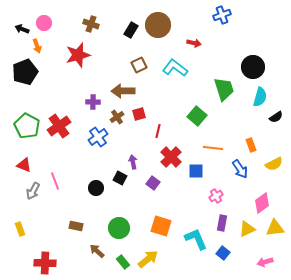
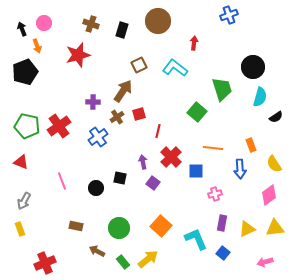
blue cross at (222, 15): moved 7 px right
brown circle at (158, 25): moved 4 px up
black arrow at (22, 29): rotated 48 degrees clockwise
black rectangle at (131, 30): moved 9 px left; rotated 14 degrees counterclockwise
red arrow at (194, 43): rotated 96 degrees counterclockwise
green trapezoid at (224, 89): moved 2 px left
brown arrow at (123, 91): rotated 125 degrees clockwise
green square at (197, 116): moved 4 px up
green pentagon at (27, 126): rotated 15 degrees counterclockwise
purple arrow at (133, 162): moved 10 px right
yellow semicircle at (274, 164): rotated 84 degrees clockwise
red triangle at (24, 165): moved 3 px left, 3 px up
blue arrow at (240, 169): rotated 30 degrees clockwise
black square at (120, 178): rotated 16 degrees counterclockwise
pink line at (55, 181): moved 7 px right
gray arrow at (33, 191): moved 9 px left, 10 px down
pink cross at (216, 196): moved 1 px left, 2 px up; rotated 16 degrees clockwise
pink diamond at (262, 203): moved 7 px right, 8 px up
orange square at (161, 226): rotated 25 degrees clockwise
brown arrow at (97, 251): rotated 14 degrees counterclockwise
red cross at (45, 263): rotated 25 degrees counterclockwise
